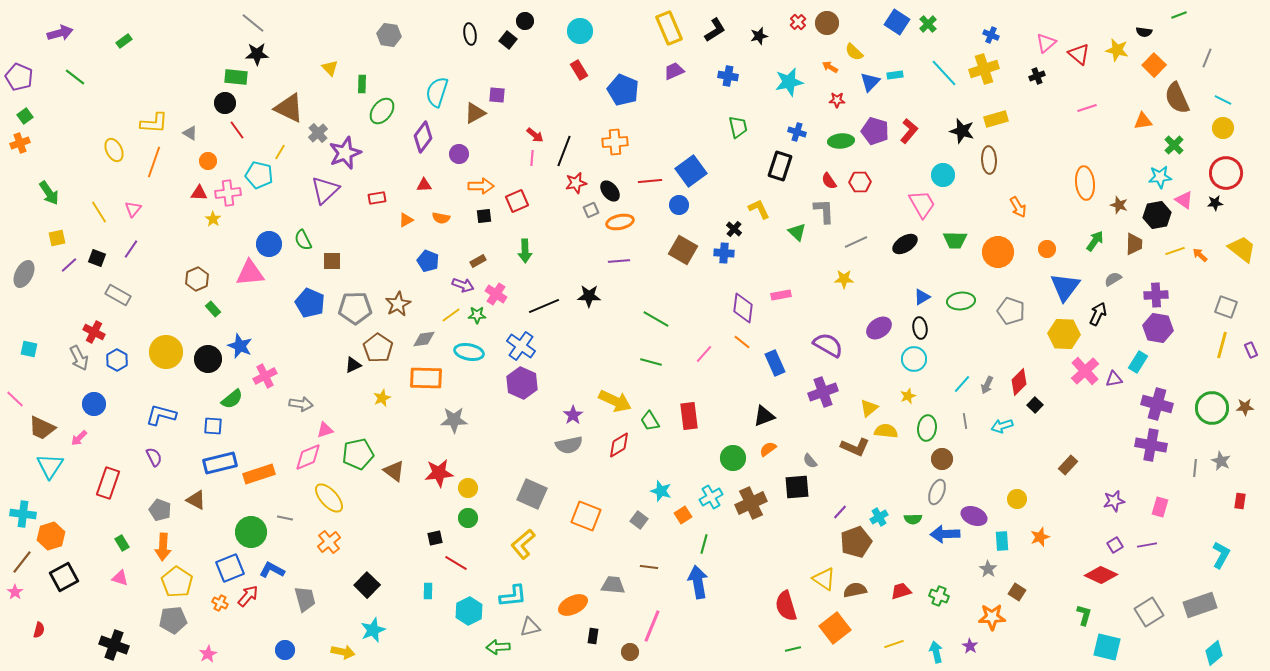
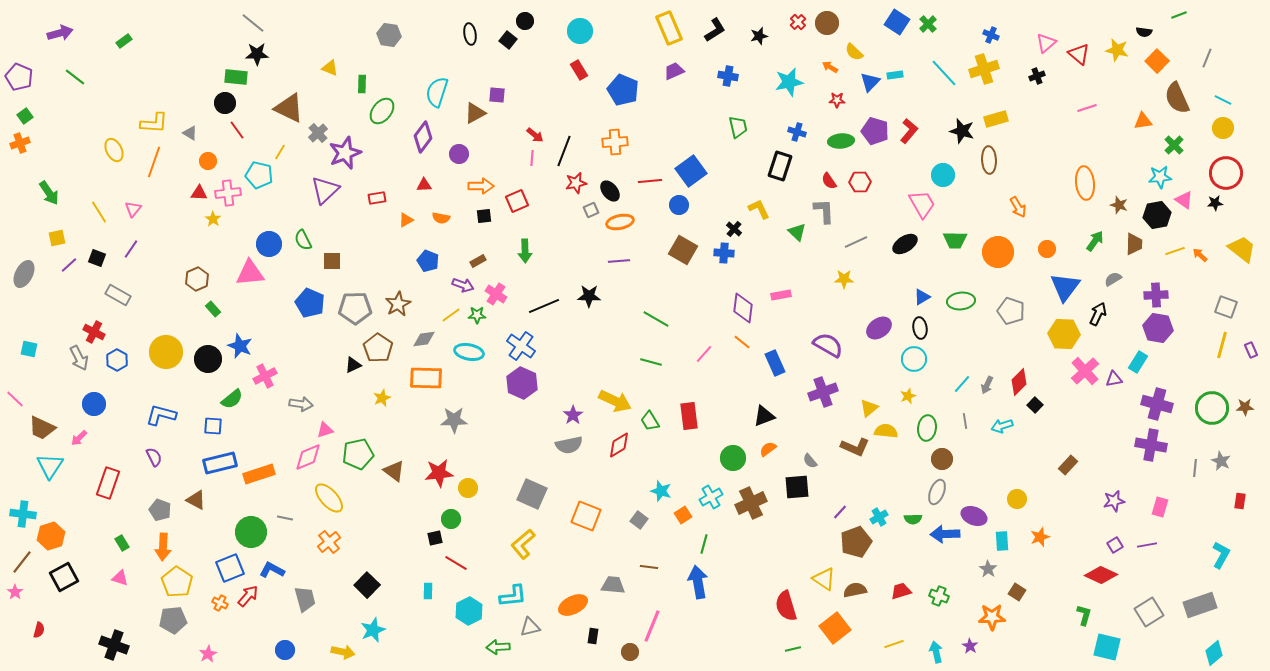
orange square at (1154, 65): moved 3 px right, 4 px up
yellow triangle at (330, 68): rotated 24 degrees counterclockwise
green circle at (468, 518): moved 17 px left, 1 px down
